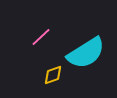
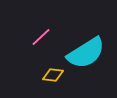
yellow diamond: rotated 25 degrees clockwise
